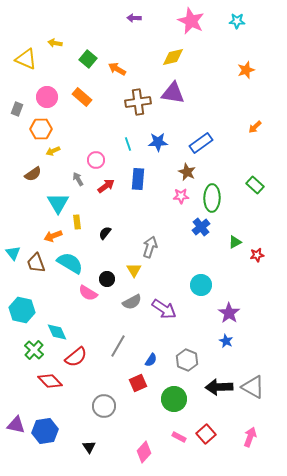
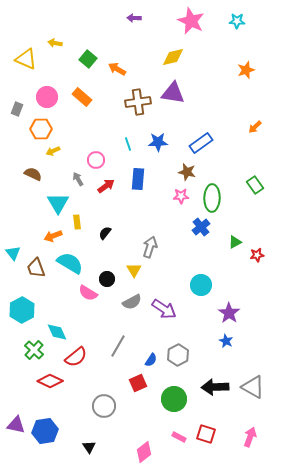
brown star at (187, 172): rotated 12 degrees counterclockwise
brown semicircle at (33, 174): rotated 120 degrees counterclockwise
green rectangle at (255, 185): rotated 12 degrees clockwise
brown trapezoid at (36, 263): moved 5 px down
cyan hexagon at (22, 310): rotated 20 degrees clockwise
gray hexagon at (187, 360): moved 9 px left, 5 px up; rotated 10 degrees clockwise
red diamond at (50, 381): rotated 20 degrees counterclockwise
black arrow at (219, 387): moved 4 px left
red square at (206, 434): rotated 30 degrees counterclockwise
pink diamond at (144, 452): rotated 10 degrees clockwise
